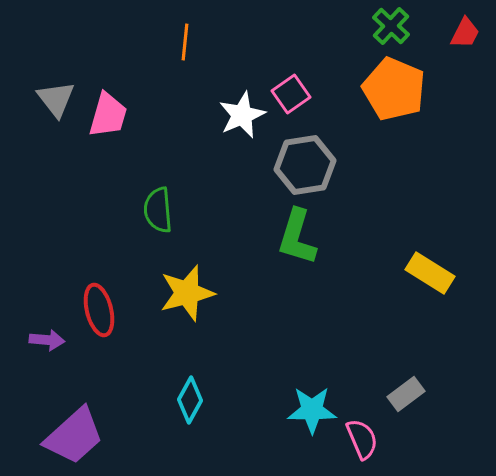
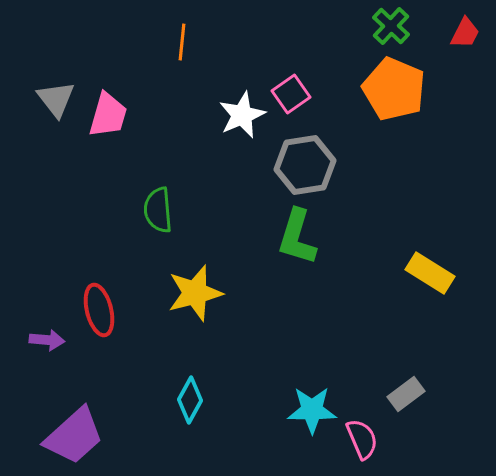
orange line: moved 3 px left
yellow star: moved 8 px right
